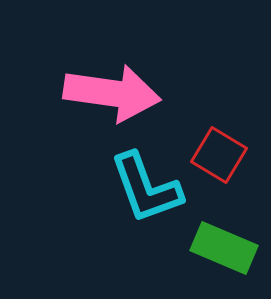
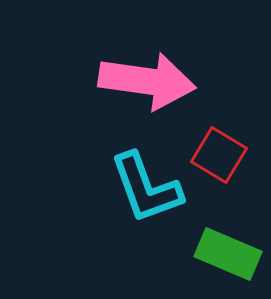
pink arrow: moved 35 px right, 12 px up
green rectangle: moved 4 px right, 6 px down
